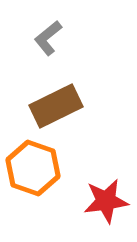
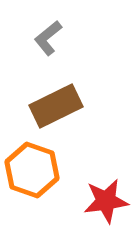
orange hexagon: moved 1 px left, 2 px down
